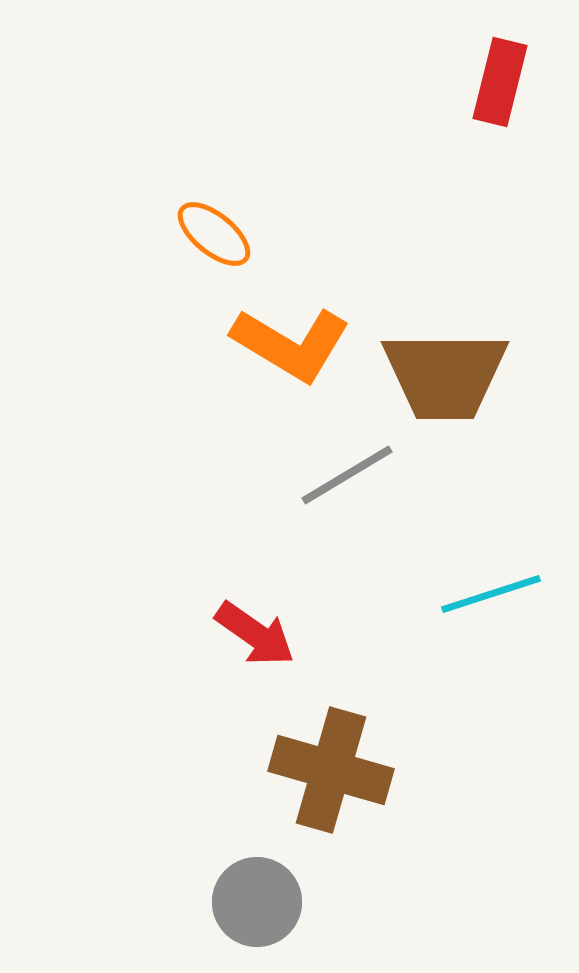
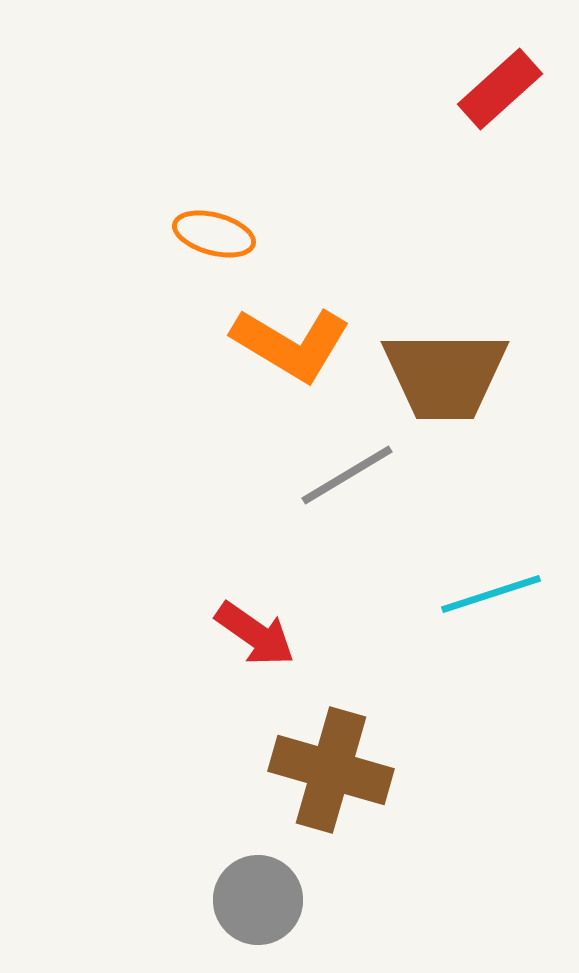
red rectangle: moved 7 px down; rotated 34 degrees clockwise
orange ellipse: rotated 24 degrees counterclockwise
gray circle: moved 1 px right, 2 px up
